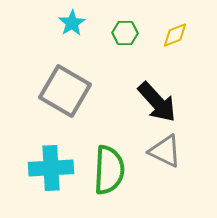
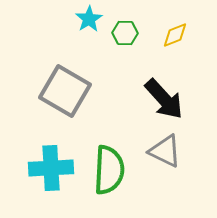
cyan star: moved 17 px right, 4 px up
black arrow: moved 7 px right, 3 px up
